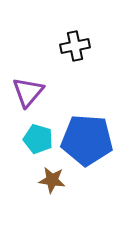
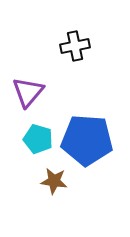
brown star: moved 2 px right, 1 px down
